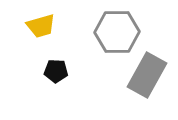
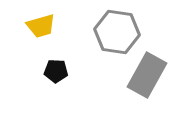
gray hexagon: rotated 9 degrees clockwise
